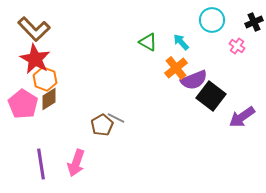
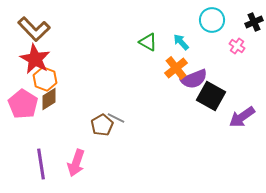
purple semicircle: moved 1 px up
black square: rotated 8 degrees counterclockwise
